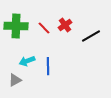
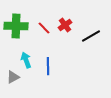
cyan arrow: moved 1 px left, 1 px up; rotated 91 degrees clockwise
gray triangle: moved 2 px left, 3 px up
